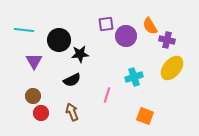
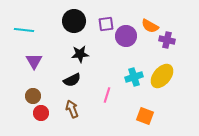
orange semicircle: rotated 30 degrees counterclockwise
black circle: moved 15 px right, 19 px up
yellow ellipse: moved 10 px left, 8 px down
brown arrow: moved 3 px up
